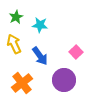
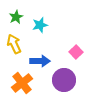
cyan star: rotated 21 degrees counterclockwise
blue arrow: moved 5 px down; rotated 54 degrees counterclockwise
